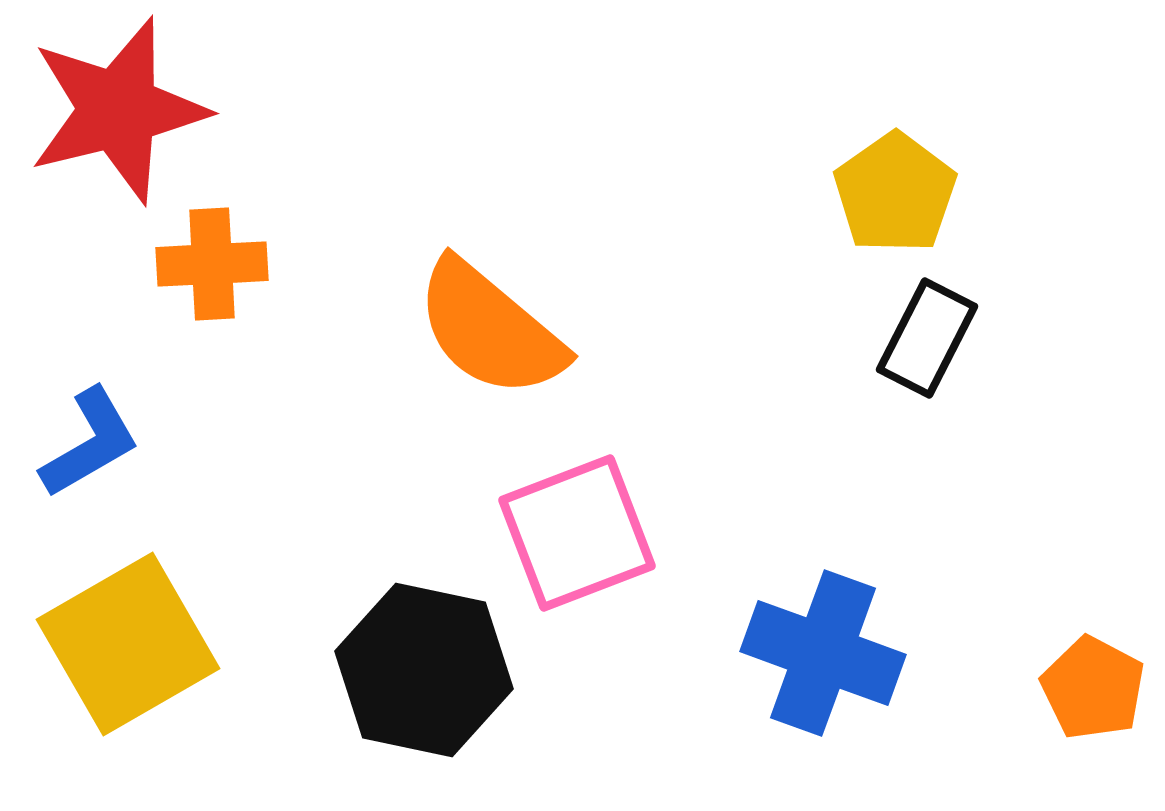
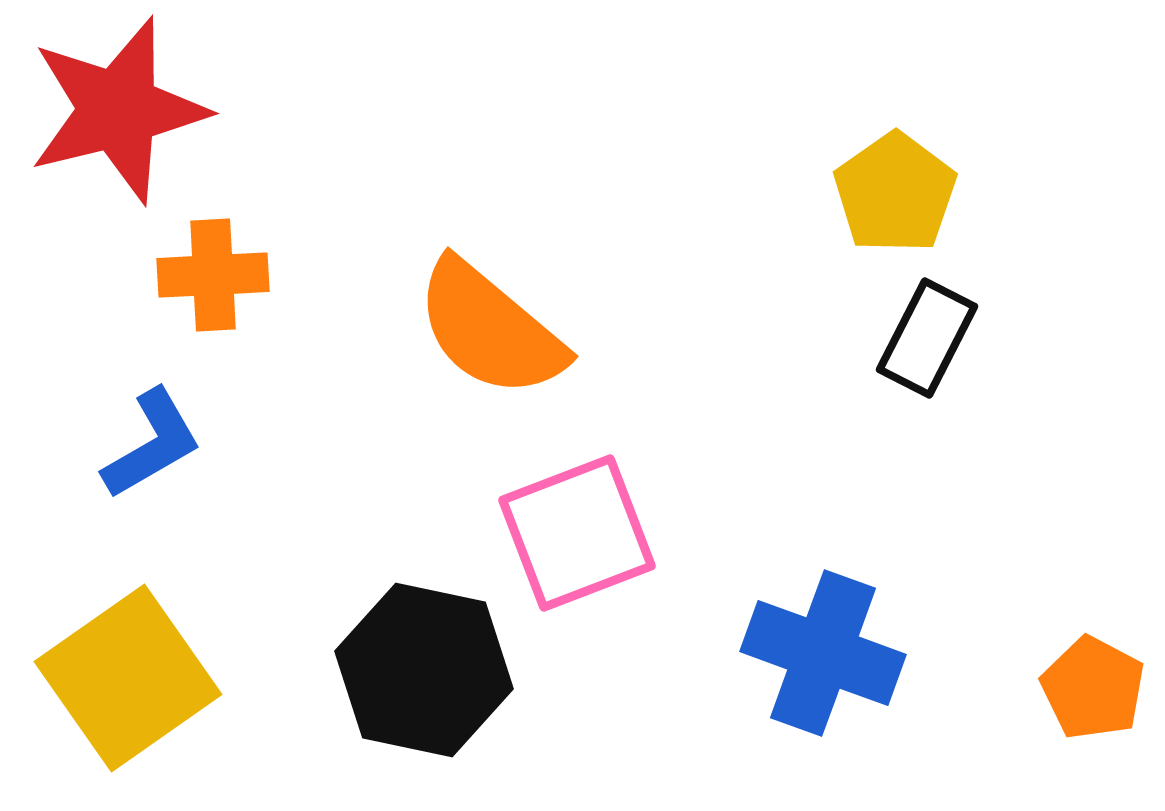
orange cross: moved 1 px right, 11 px down
blue L-shape: moved 62 px right, 1 px down
yellow square: moved 34 px down; rotated 5 degrees counterclockwise
